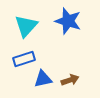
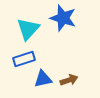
blue star: moved 5 px left, 3 px up
cyan triangle: moved 2 px right, 3 px down
brown arrow: moved 1 px left
